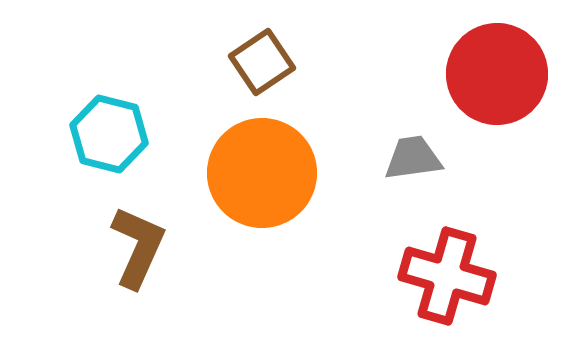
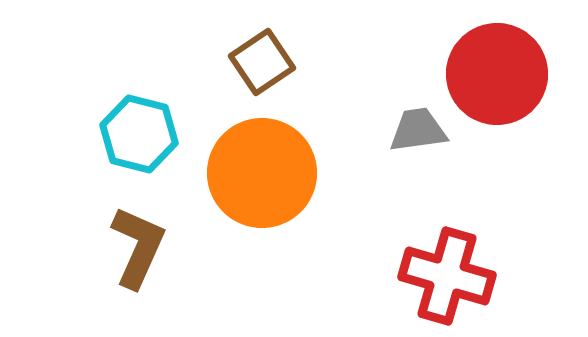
cyan hexagon: moved 30 px right
gray trapezoid: moved 5 px right, 28 px up
